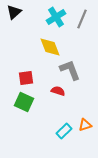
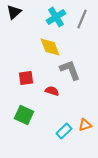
red semicircle: moved 6 px left
green square: moved 13 px down
